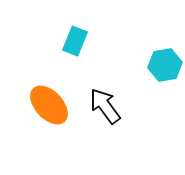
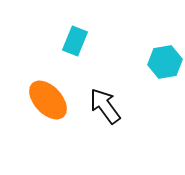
cyan hexagon: moved 3 px up
orange ellipse: moved 1 px left, 5 px up
